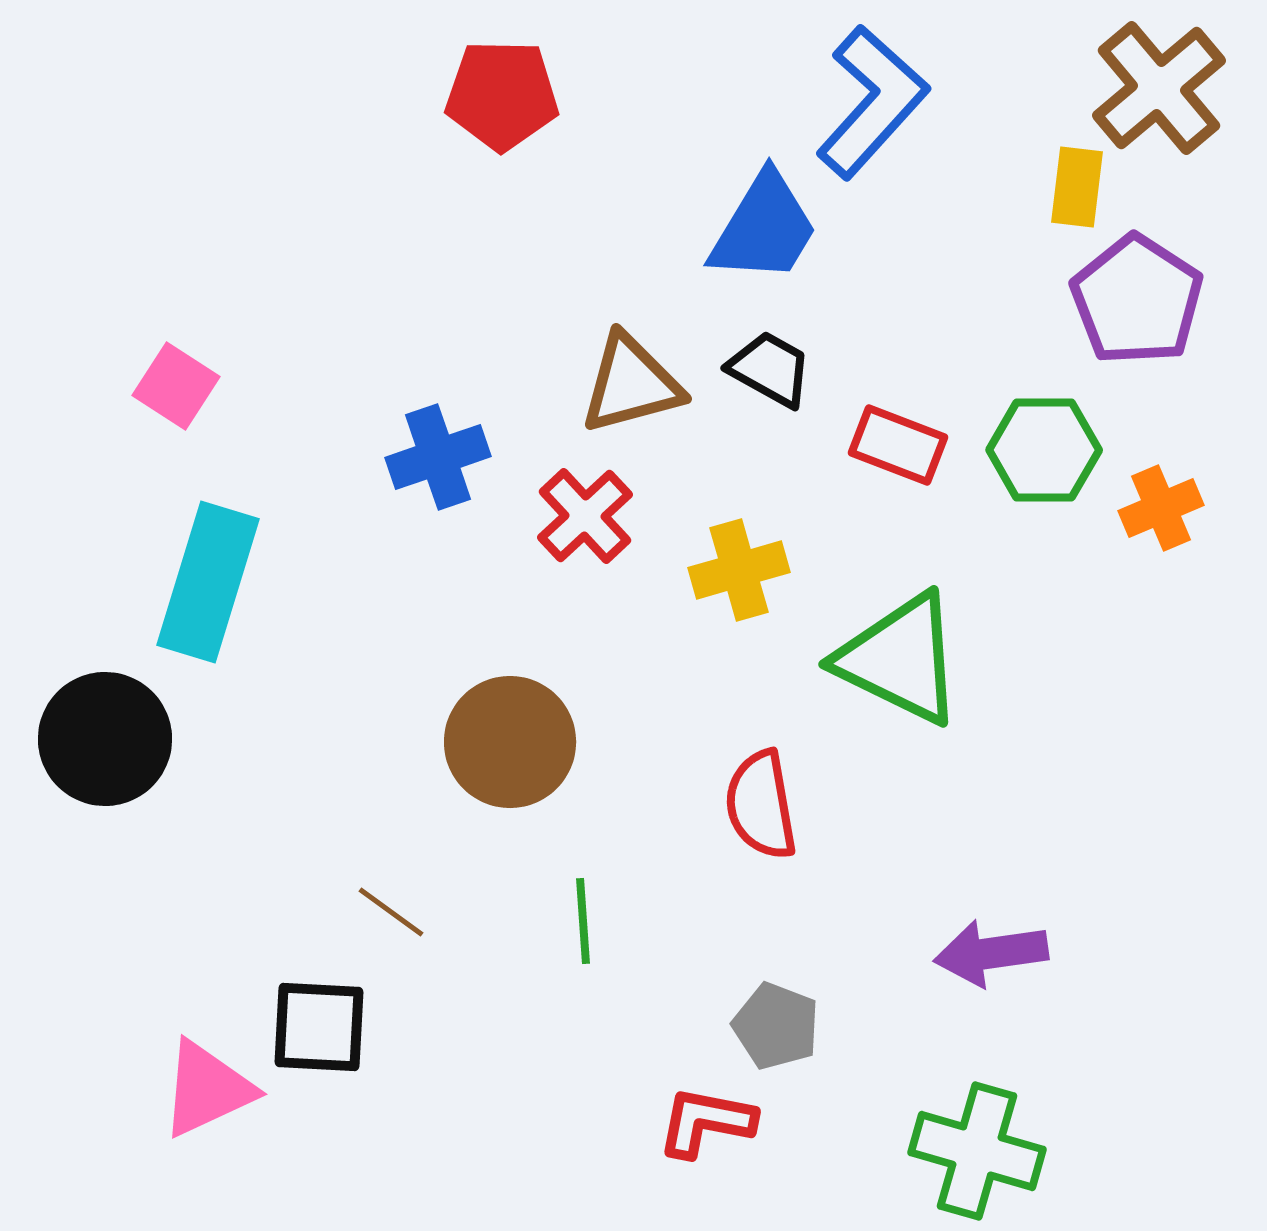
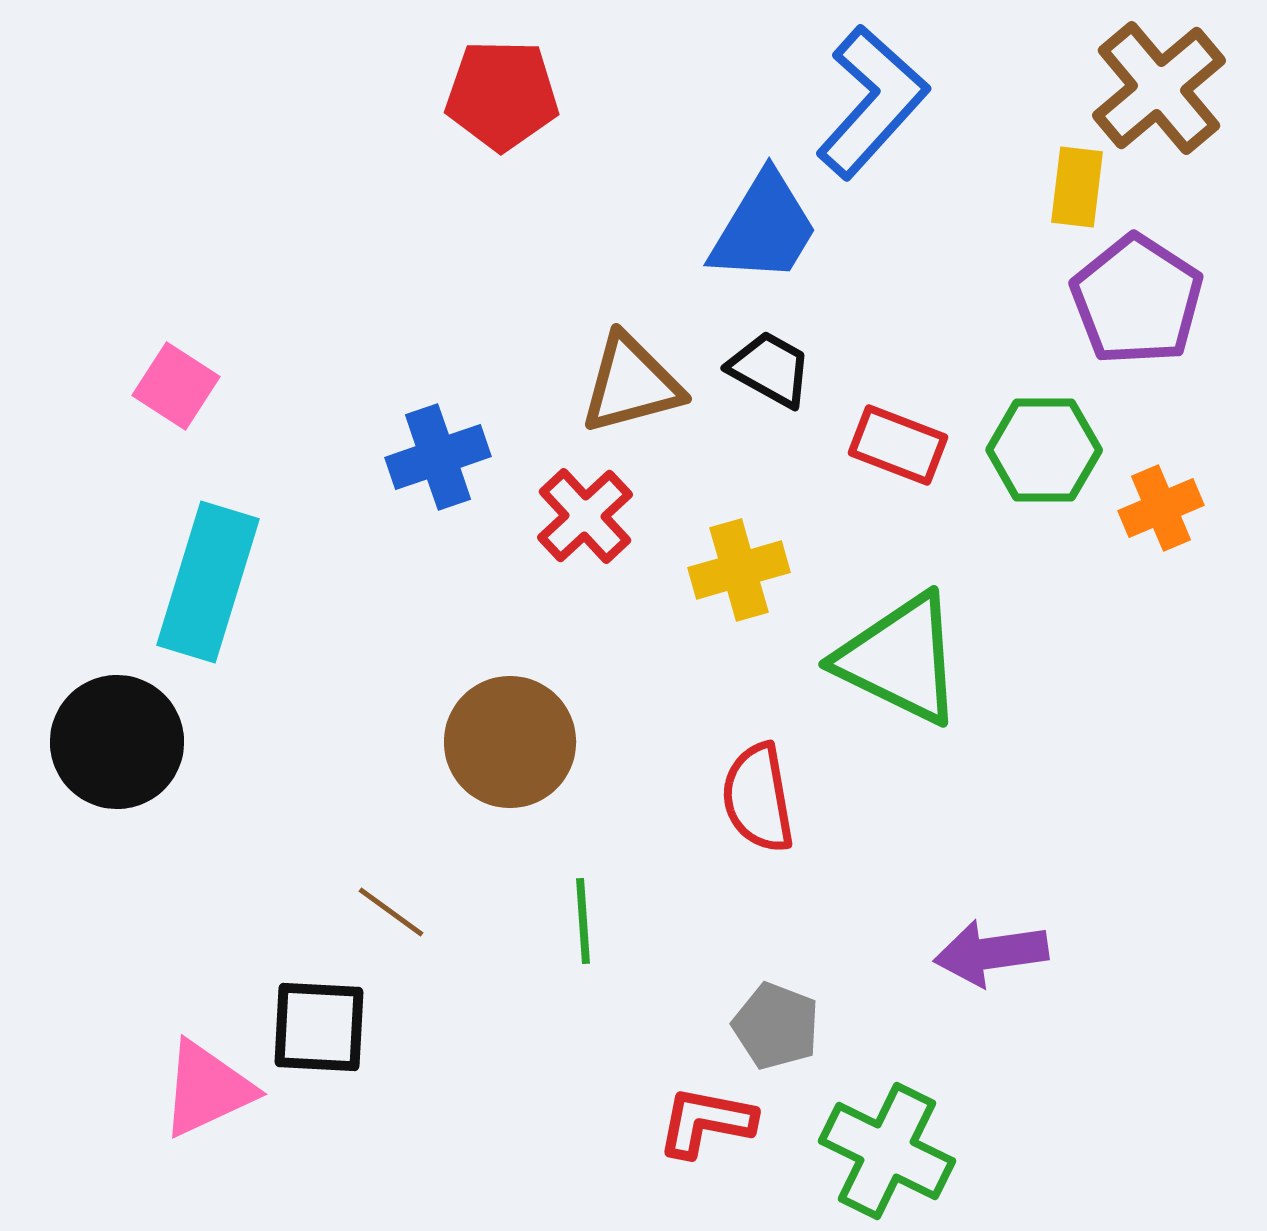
black circle: moved 12 px right, 3 px down
red semicircle: moved 3 px left, 7 px up
green cross: moved 90 px left; rotated 10 degrees clockwise
